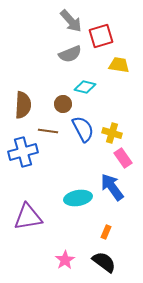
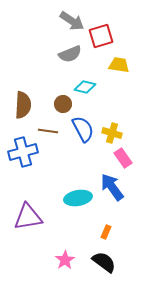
gray arrow: moved 1 px right; rotated 15 degrees counterclockwise
